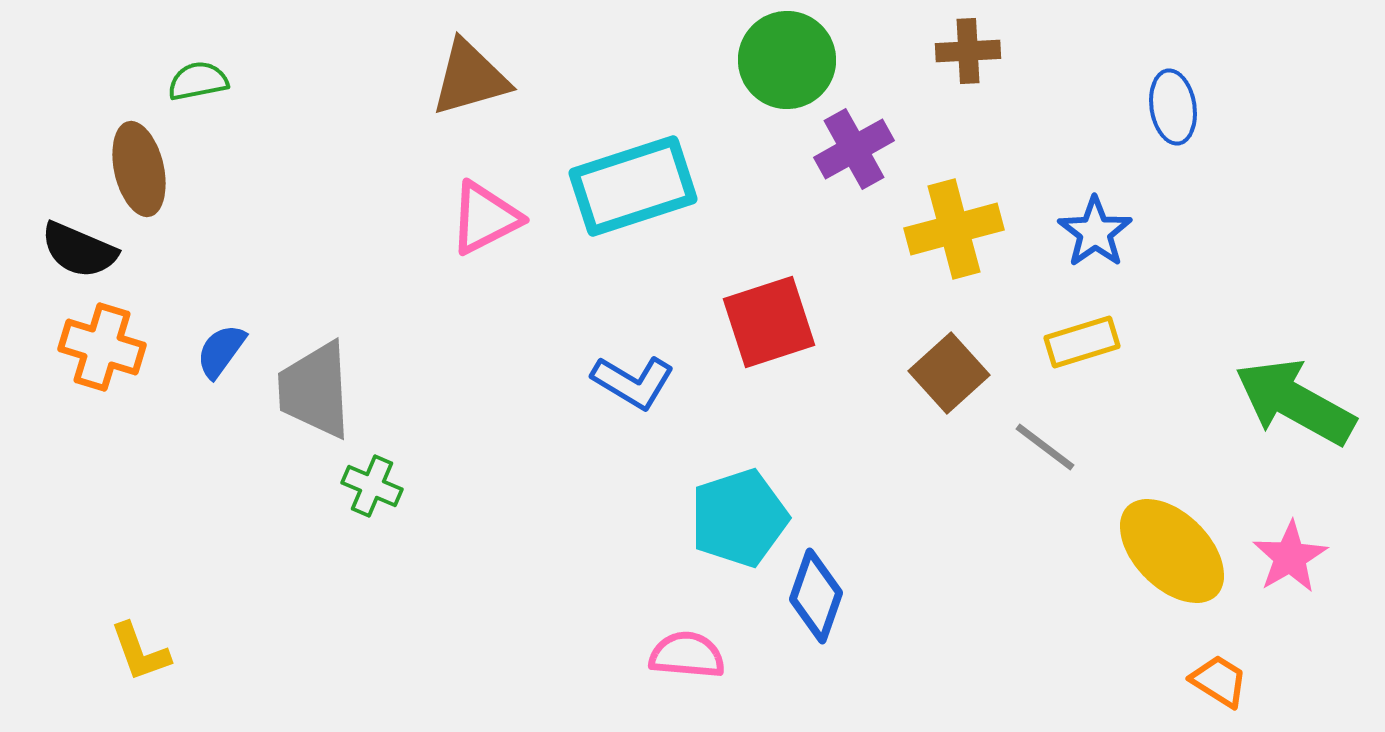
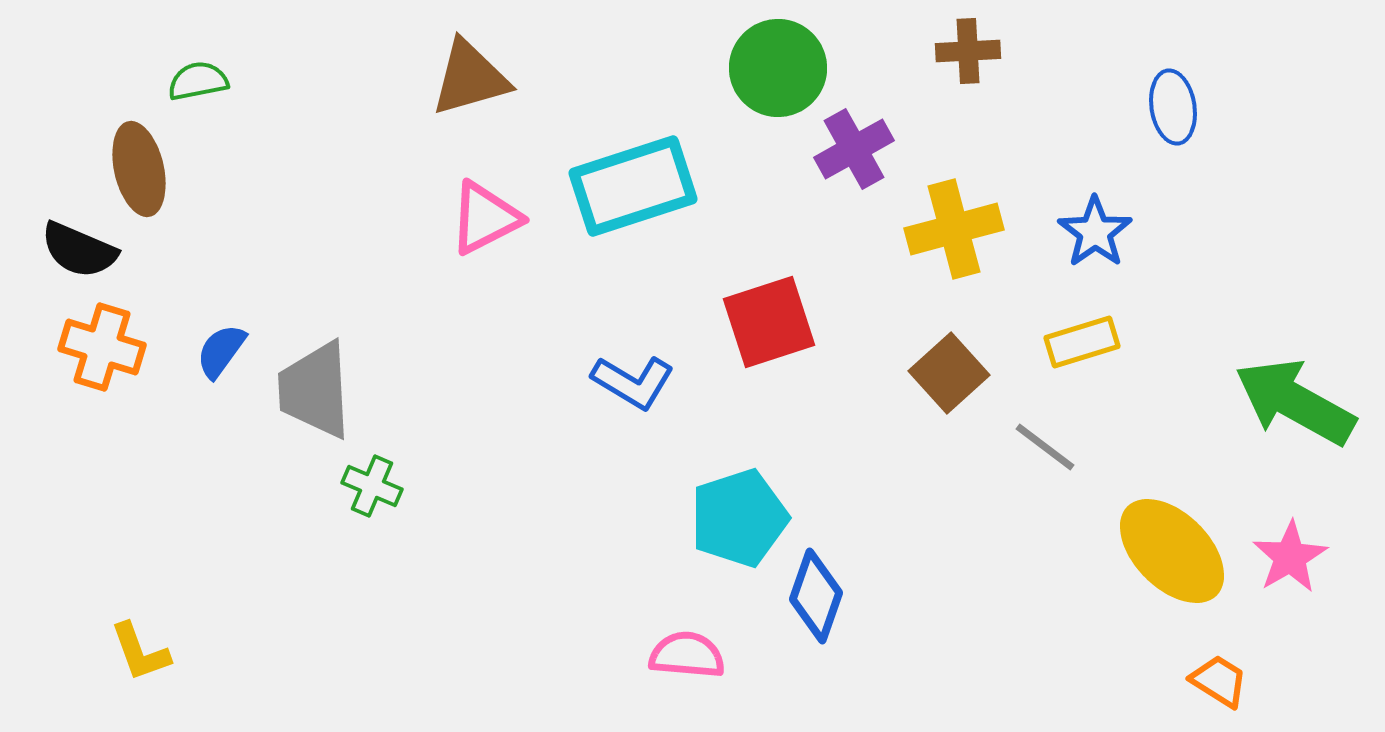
green circle: moved 9 px left, 8 px down
